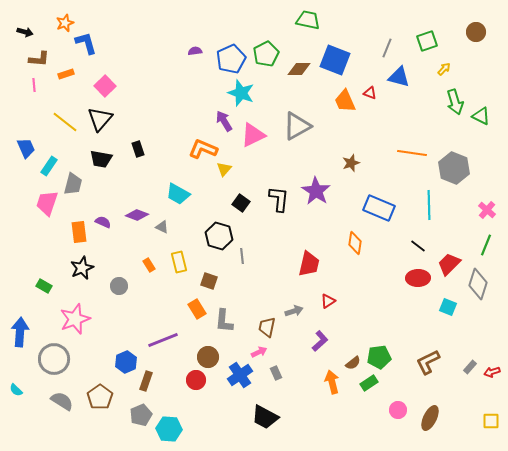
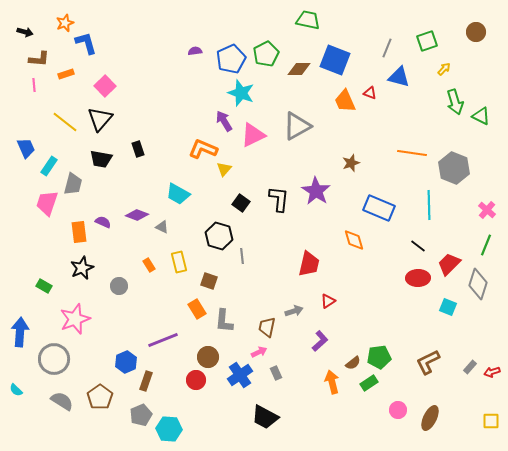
orange diamond at (355, 243): moved 1 px left, 3 px up; rotated 25 degrees counterclockwise
